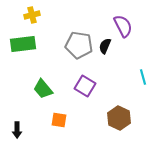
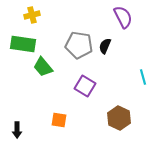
purple semicircle: moved 9 px up
green rectangle: rotated 15 degrees clockwise
green trapezoid: moved 22 px up
